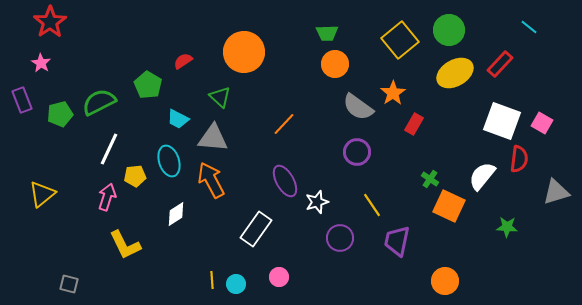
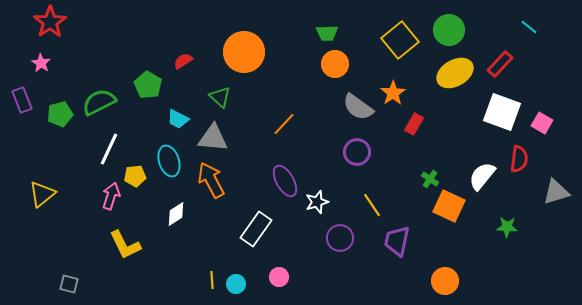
white square at (502, 121): moved 9 px up
pink arrow at (107, 197): moved 4 px right, 1 px up
